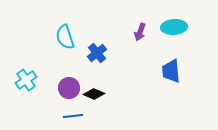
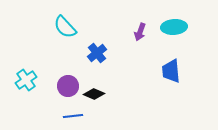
cyan semicircle: moved 10 px up; rotated 25 degrees counterclockwise
purple circle: moved 1 px left, 2 px up
